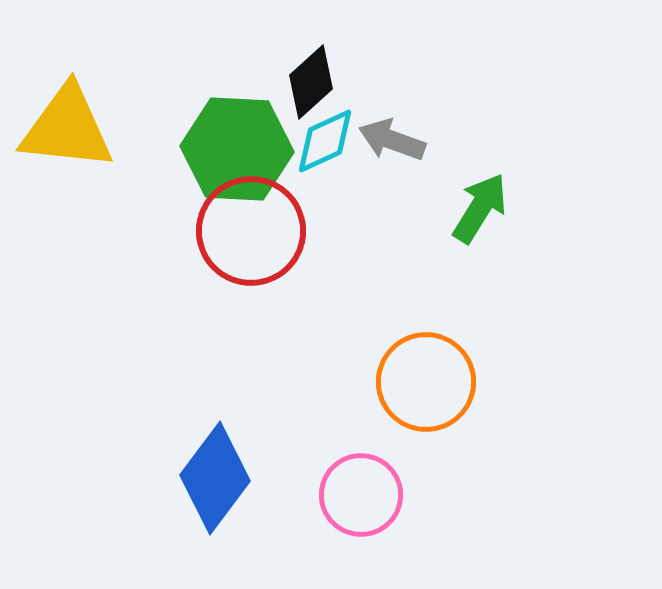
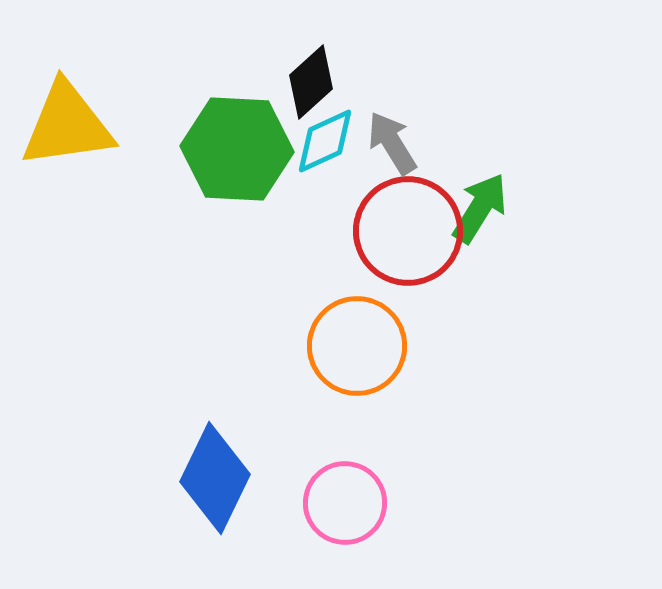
yellow triangle: moved 3 px up; rotated 14 degrees counterclockwise
gray arrow: moved 3 px down; rotated 38 degrees clockwise
red circle: moved 157 px right
orange circle: moved 69 px left, 36 px up
blue diamond: rotated 11 degrees counterclockwise
pink circle: moved 16 px left, 8 px down
